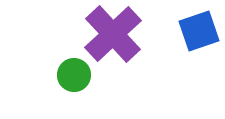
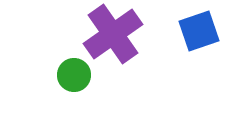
purple cross: rotated 8 degrees clockwise
